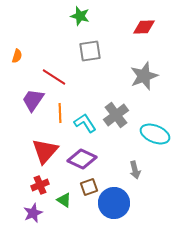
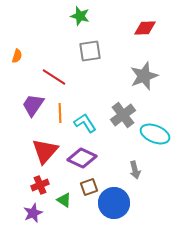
red diamond: moved 1 px right, 1 px down
purple trapezoid: moved 5 px down
gray cross: moved 7 px right
purple diamond: moved 1 px up
